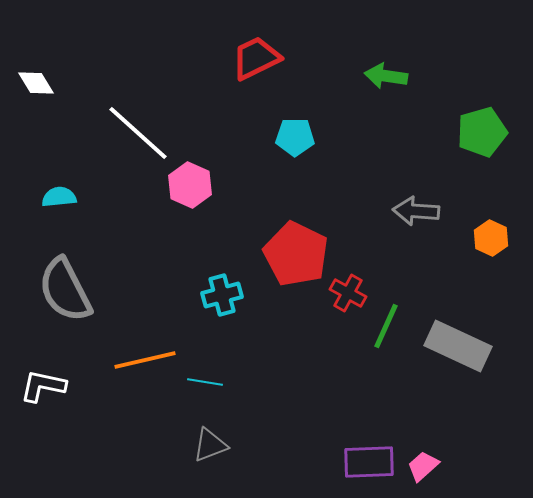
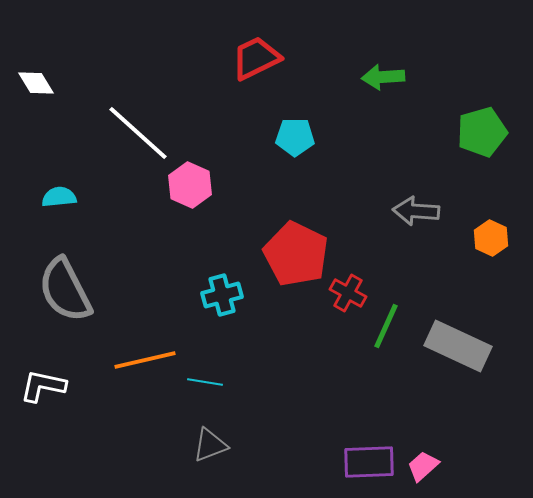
green arrow: moved 3 px left, 1 px down; rotated 12 degrees counterclockwise
